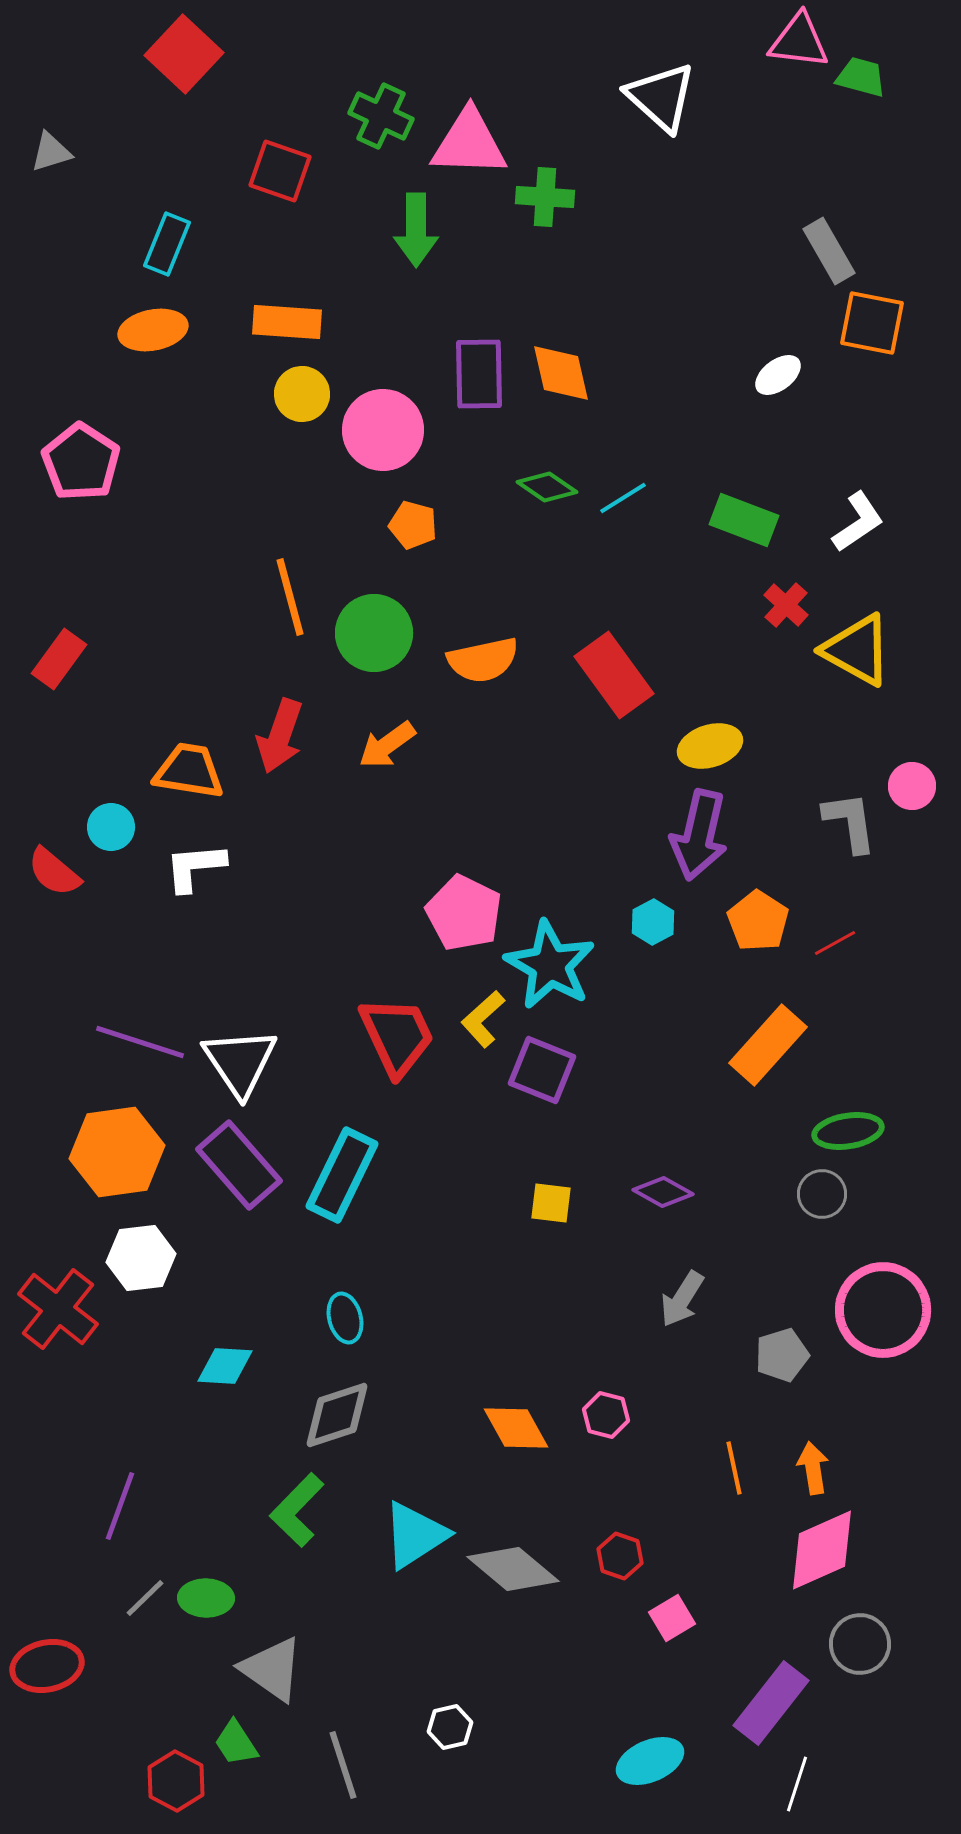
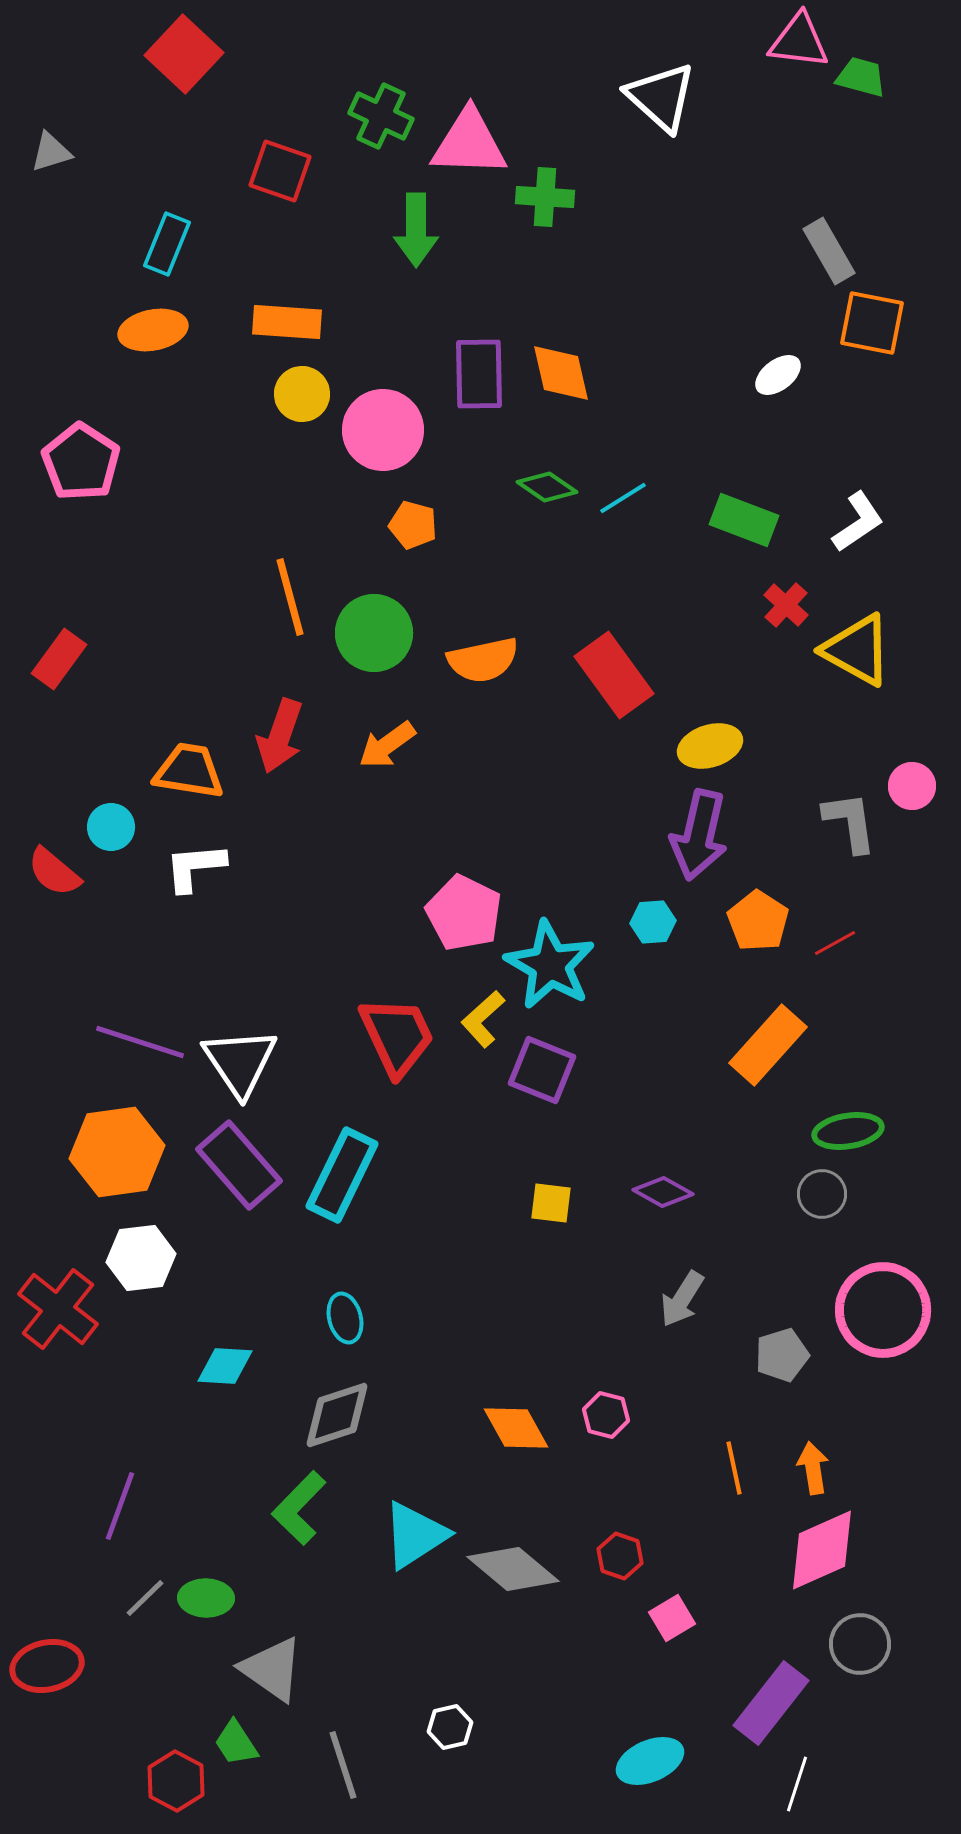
cyan hexagon at (653, 922): rotated 24 degrees clockwise
green L-shape at (297, 1510): moved 2 px right, 2 px up
